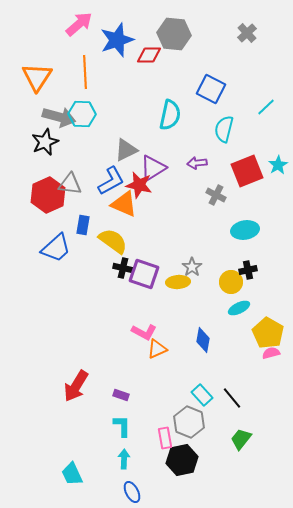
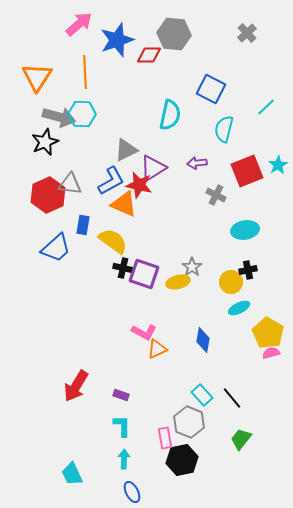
yellow ellipse at (178, 282): rotated 10 degrees counterclockwise
